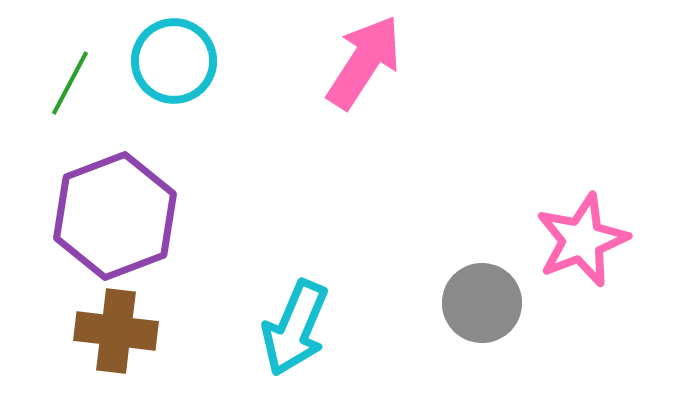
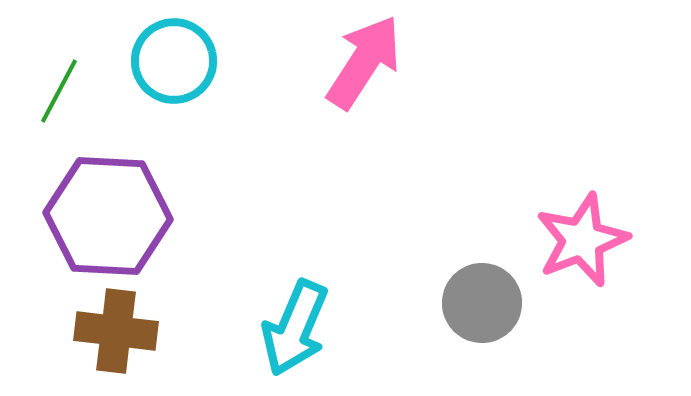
green line: moved 11 px left, 8 px down
purple hexagon: moved 7 px left; rotated 24 degrees clockwise
